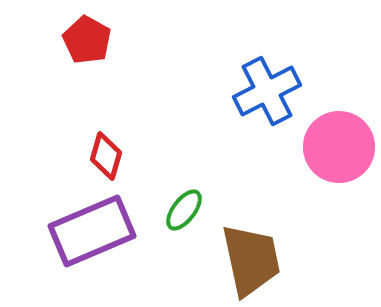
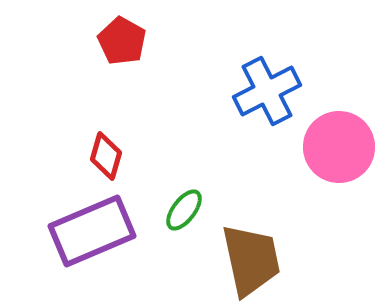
red pentagon: moved 35 px right, 1 px down
